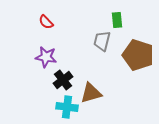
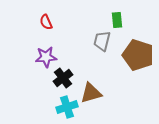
red semicircle: rotated 21 degrees clockwise
purple star: rotated 15 degrees counterclockwise
black cross: moved 2 px up
cyan cross: rotated 25 degrees counterclockwise
